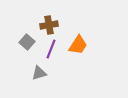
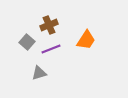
brown cross: rotated 12 degrees counterclockwise
orange trapezoid: moved 8 px right, 5 px up
purple line: rotated 48 degrees clockwise
